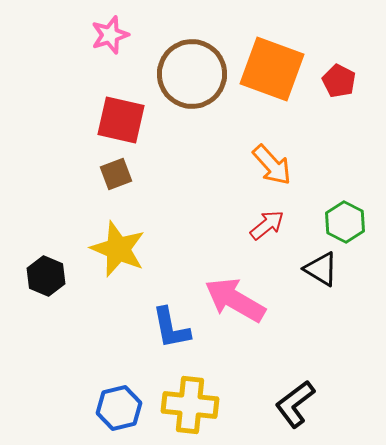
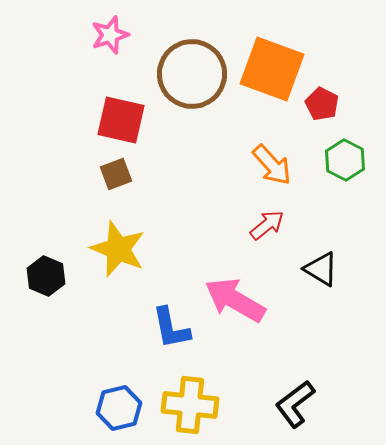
red pentagon: moved 17 px left, 23 px down
green hexagon: moved 62 px up
